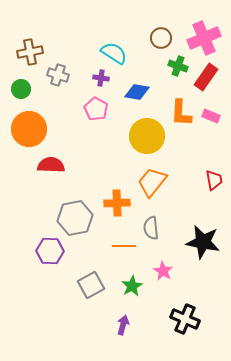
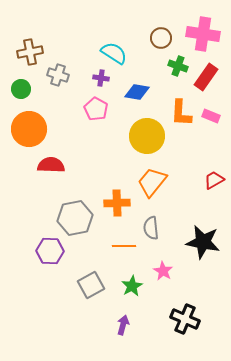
pink cross: moved 1 px left, 4 px up; rotated 32 degrees clockwise
red trapezoid: rotated 110 degrees counterclockwise
